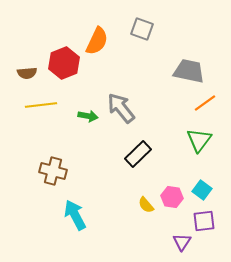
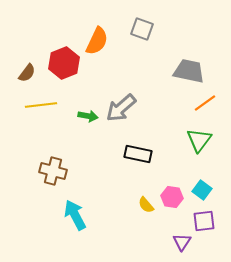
brown semicircle: rotated 48 degrees counterclockwise
gray arrow: rotated 92 degrees counterclockwise
black rectangle: rotated 56 degrees clockwise
